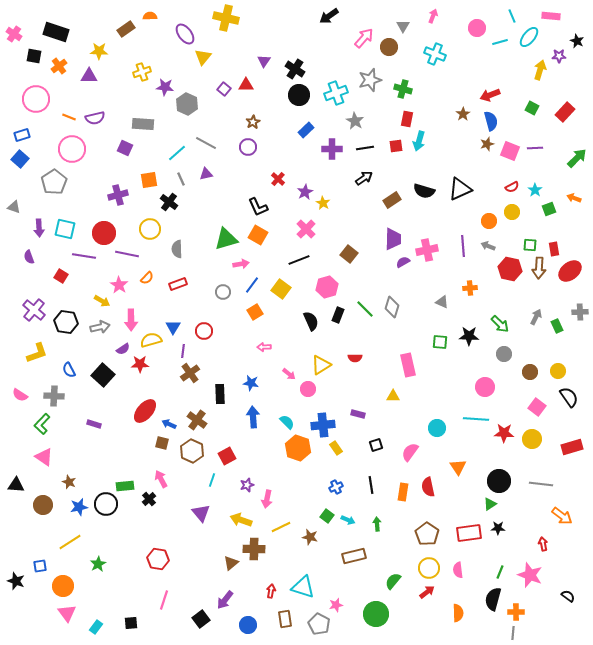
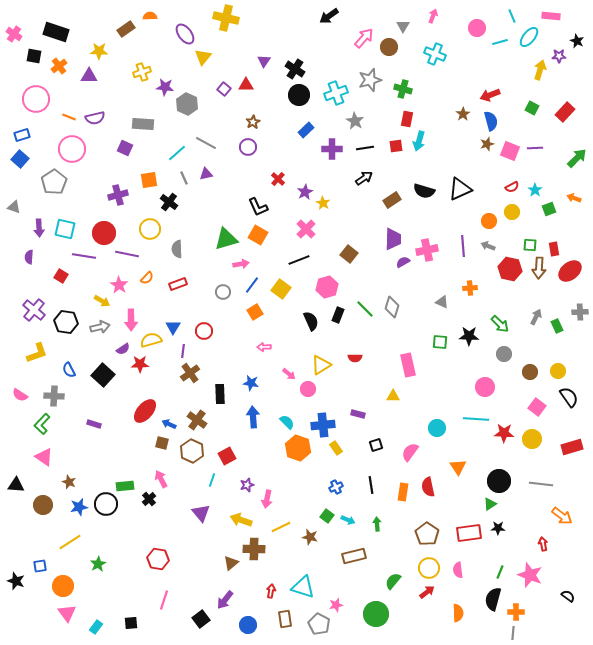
gray line at (181, 179): moved 3 px right, 1 px up
purple semicircle at (29, 257): rotated 24 degrees clockwise
